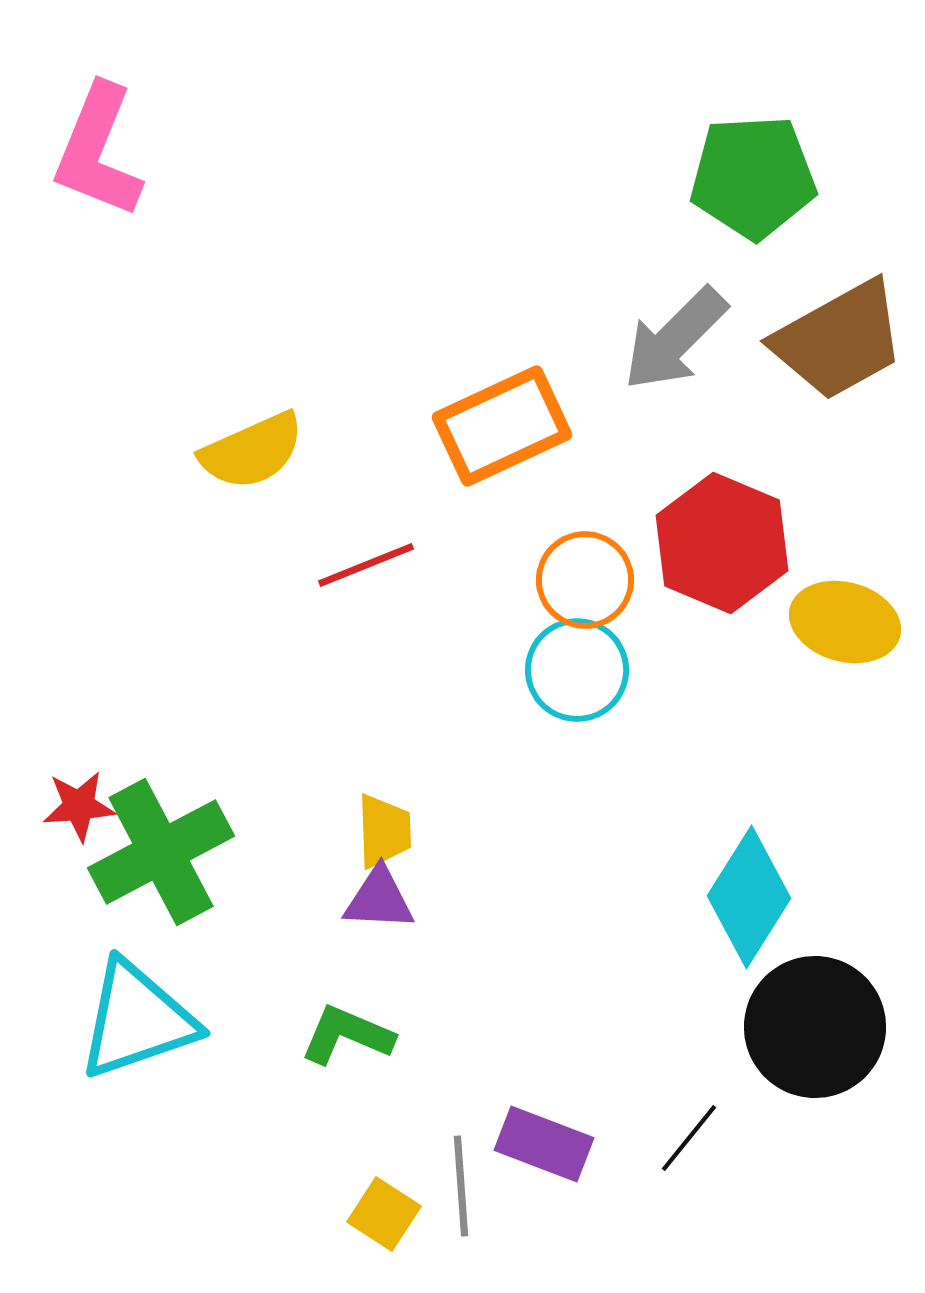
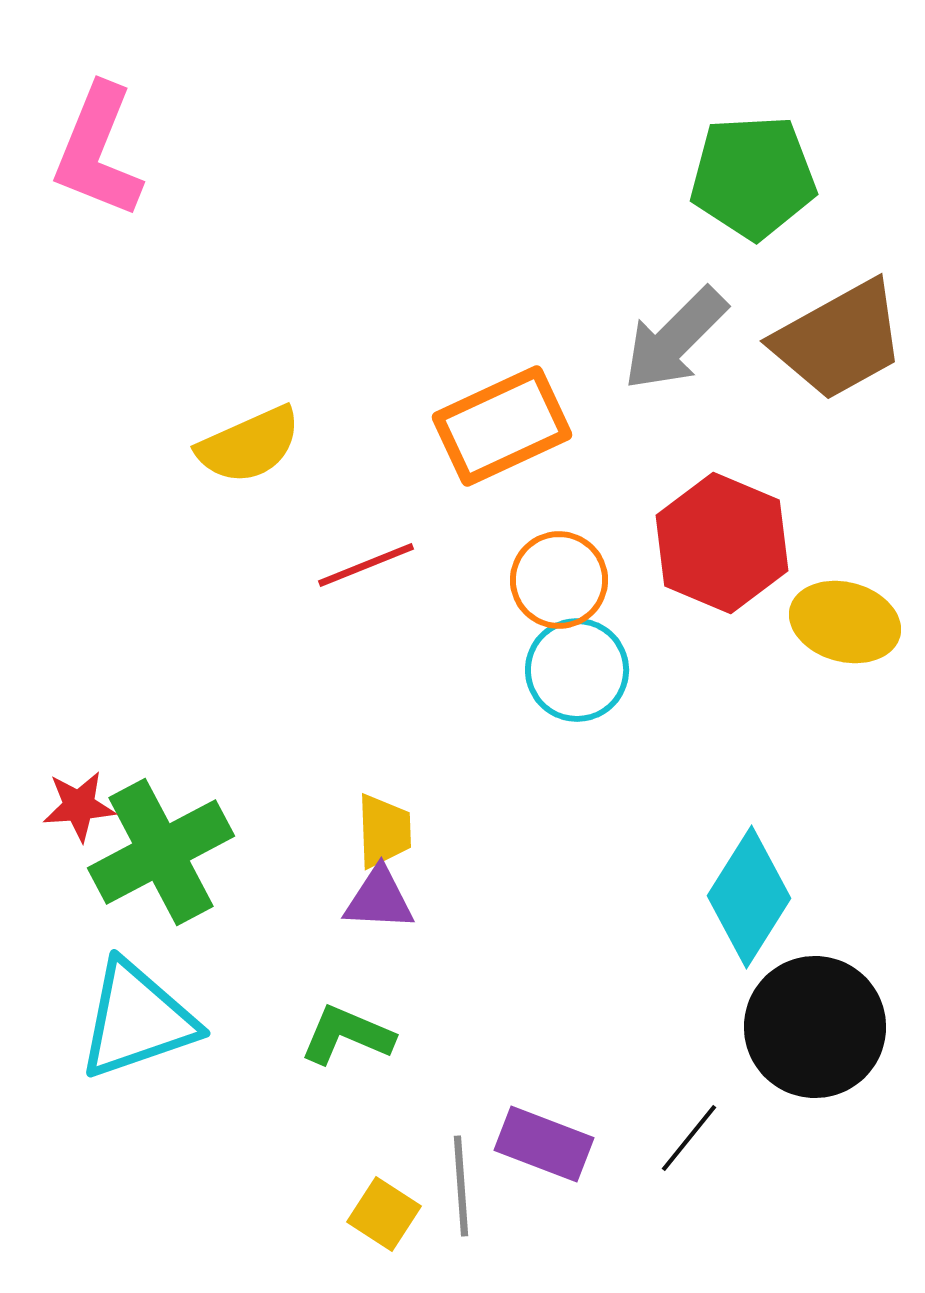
yellow semicircle: moved 3 px left, 6 px up
orange circle: moved 26 px left
